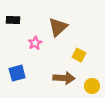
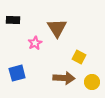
brown triangle: moved 1 px left, 1 px down; rotated 20 degrees counterclockwise
yellow square: moved 2 px down
yellow circle: moved 4 px up
